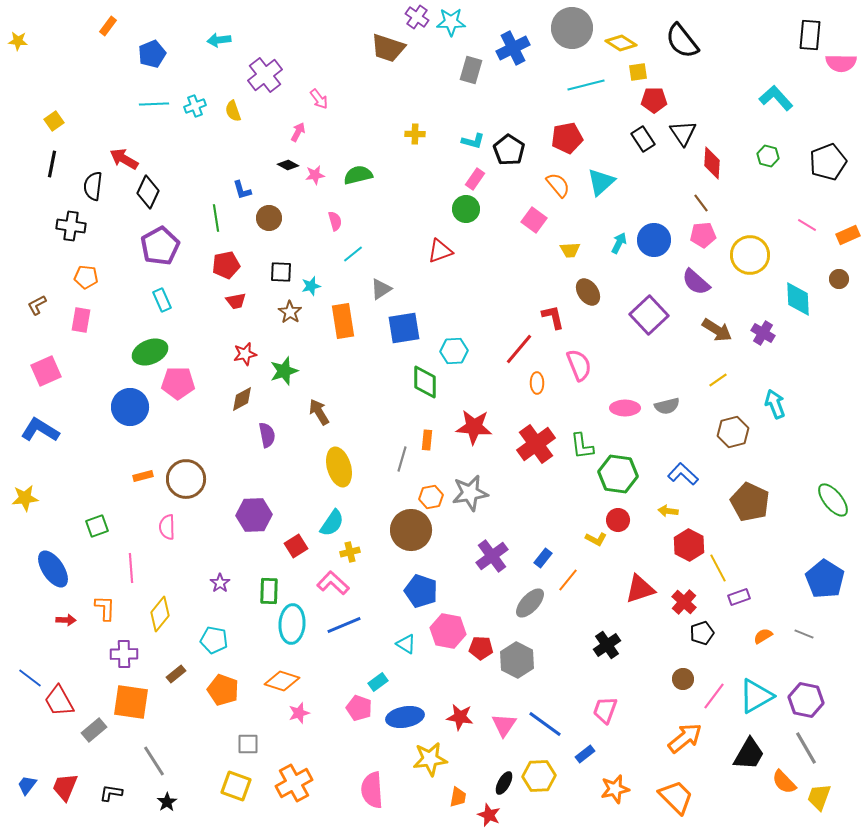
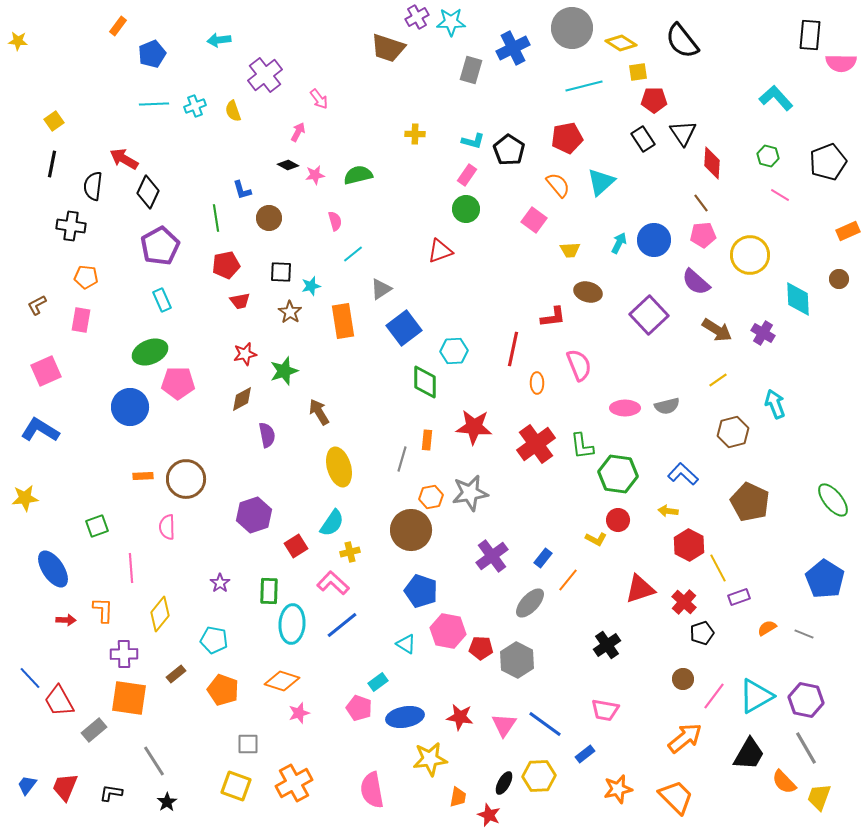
purple cross at (417, 17): rotated 25 degrees clockwise
orange rectangle at (108, 26): moved 10 px right
cyan line at (586, 85): moved 2 px left, 1 px down
pink rectangle at (475, 179): moved 8 px left, 4 px up
pink line at (807, 225): moved 27 px left, 30 px up
orange rectangle at (848, 235): moved 4 px up
brown ellipse at (588, 292): rotated 40 degrees counterclockwise
red trapezoid at (236, 301): moved 4 px right
red L-shape at (553, 317): rotated 96 degrees clockwise
blue square at (404, 328): rotated 28 degrees counterclockwise
red line at (519, 349): moved 6 px left; rotated 28 degrees counterclockwise
orange rectangle at (143, 476): rotated 12 degrees clockwise
purple hexagon at (254, 515): rotated 16 degrees counterclockwise
orange L-shape at (105, 608): moved 2 px left, 2 px down
blue line at (344, 625): moved 2 px left; rotated 16 degrees counterclockwise
orange semicircle at (763, 636): moved 4 px right, 8 px up
blue line at (30, 678): rotated 10 degrees clockwise
orange square at (131, 702): moved 2 px left, 4 px up
pink trapezoid at (605, 710): rotated 100 degrees counterclockwise
orange star at (615, 789): moved 3 px right
pink semicircle at (372, 790): rotated 6 degrees counterclockwise
